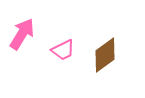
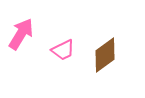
pink arrow: moved 1 px left
